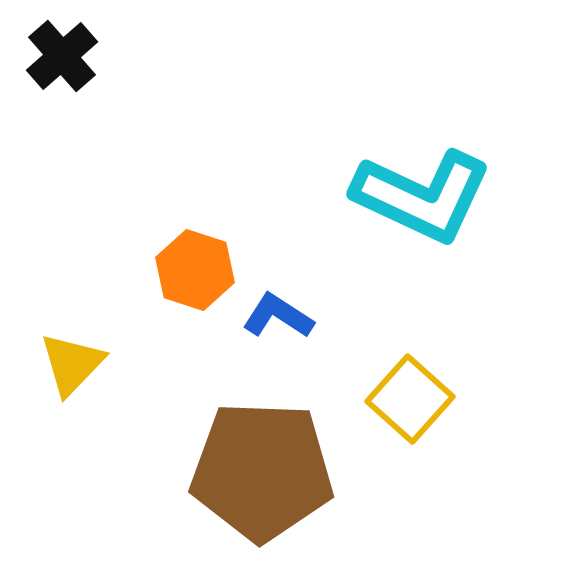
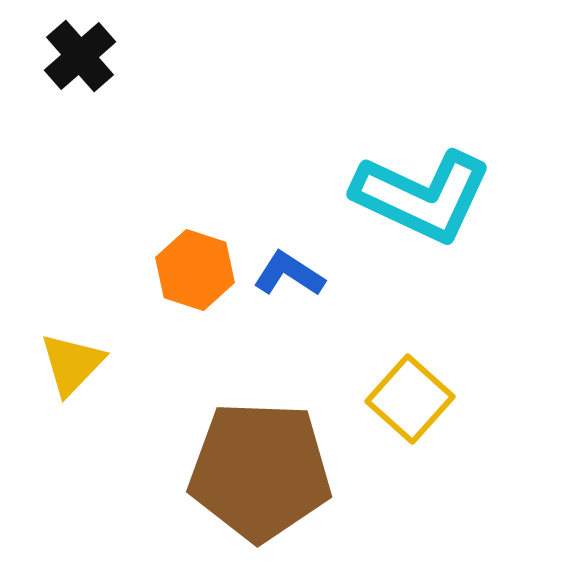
black cross: moved 18 px right
blue L-shape: moved 11 px right, 42 px up
brown pentagon: moved 2 px left
